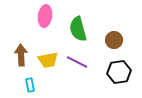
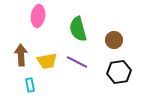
pink ellipse: moved 7 px left
yellow trapezoid: moved 1 px left, 1 px down
